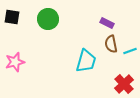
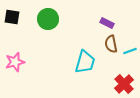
cyan trapezoid: moved 1 px left, 1 px down
